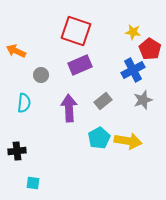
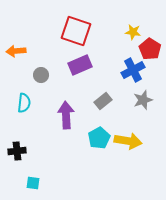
orange arrow: rotated 30 degrees counterclockwise
purple arrow: moved 3 px left, 7 px down
